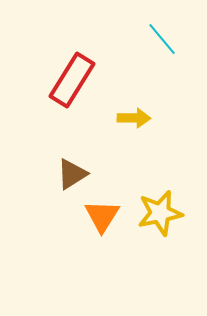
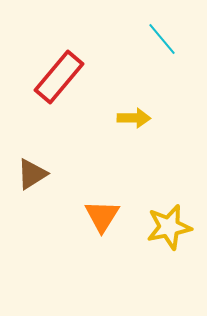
red rectangle: moved 13 px left, 3 px up; rotated 8 degrees clockwise
brown triangle: moved 40 px left
yellow star: moved 9 px right, 14 px down
